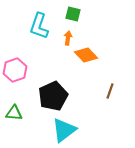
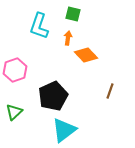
green triangle: moved 1 px up; rotated 48 degrees counterclockwise
